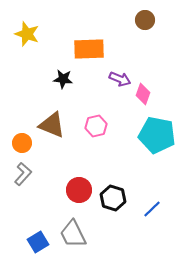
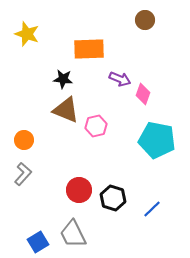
brown triangle: moved 14 px right, 15 px up
cyan pentagon: moved 5 px down
orange circle: moved 2 px right, 3 px up
